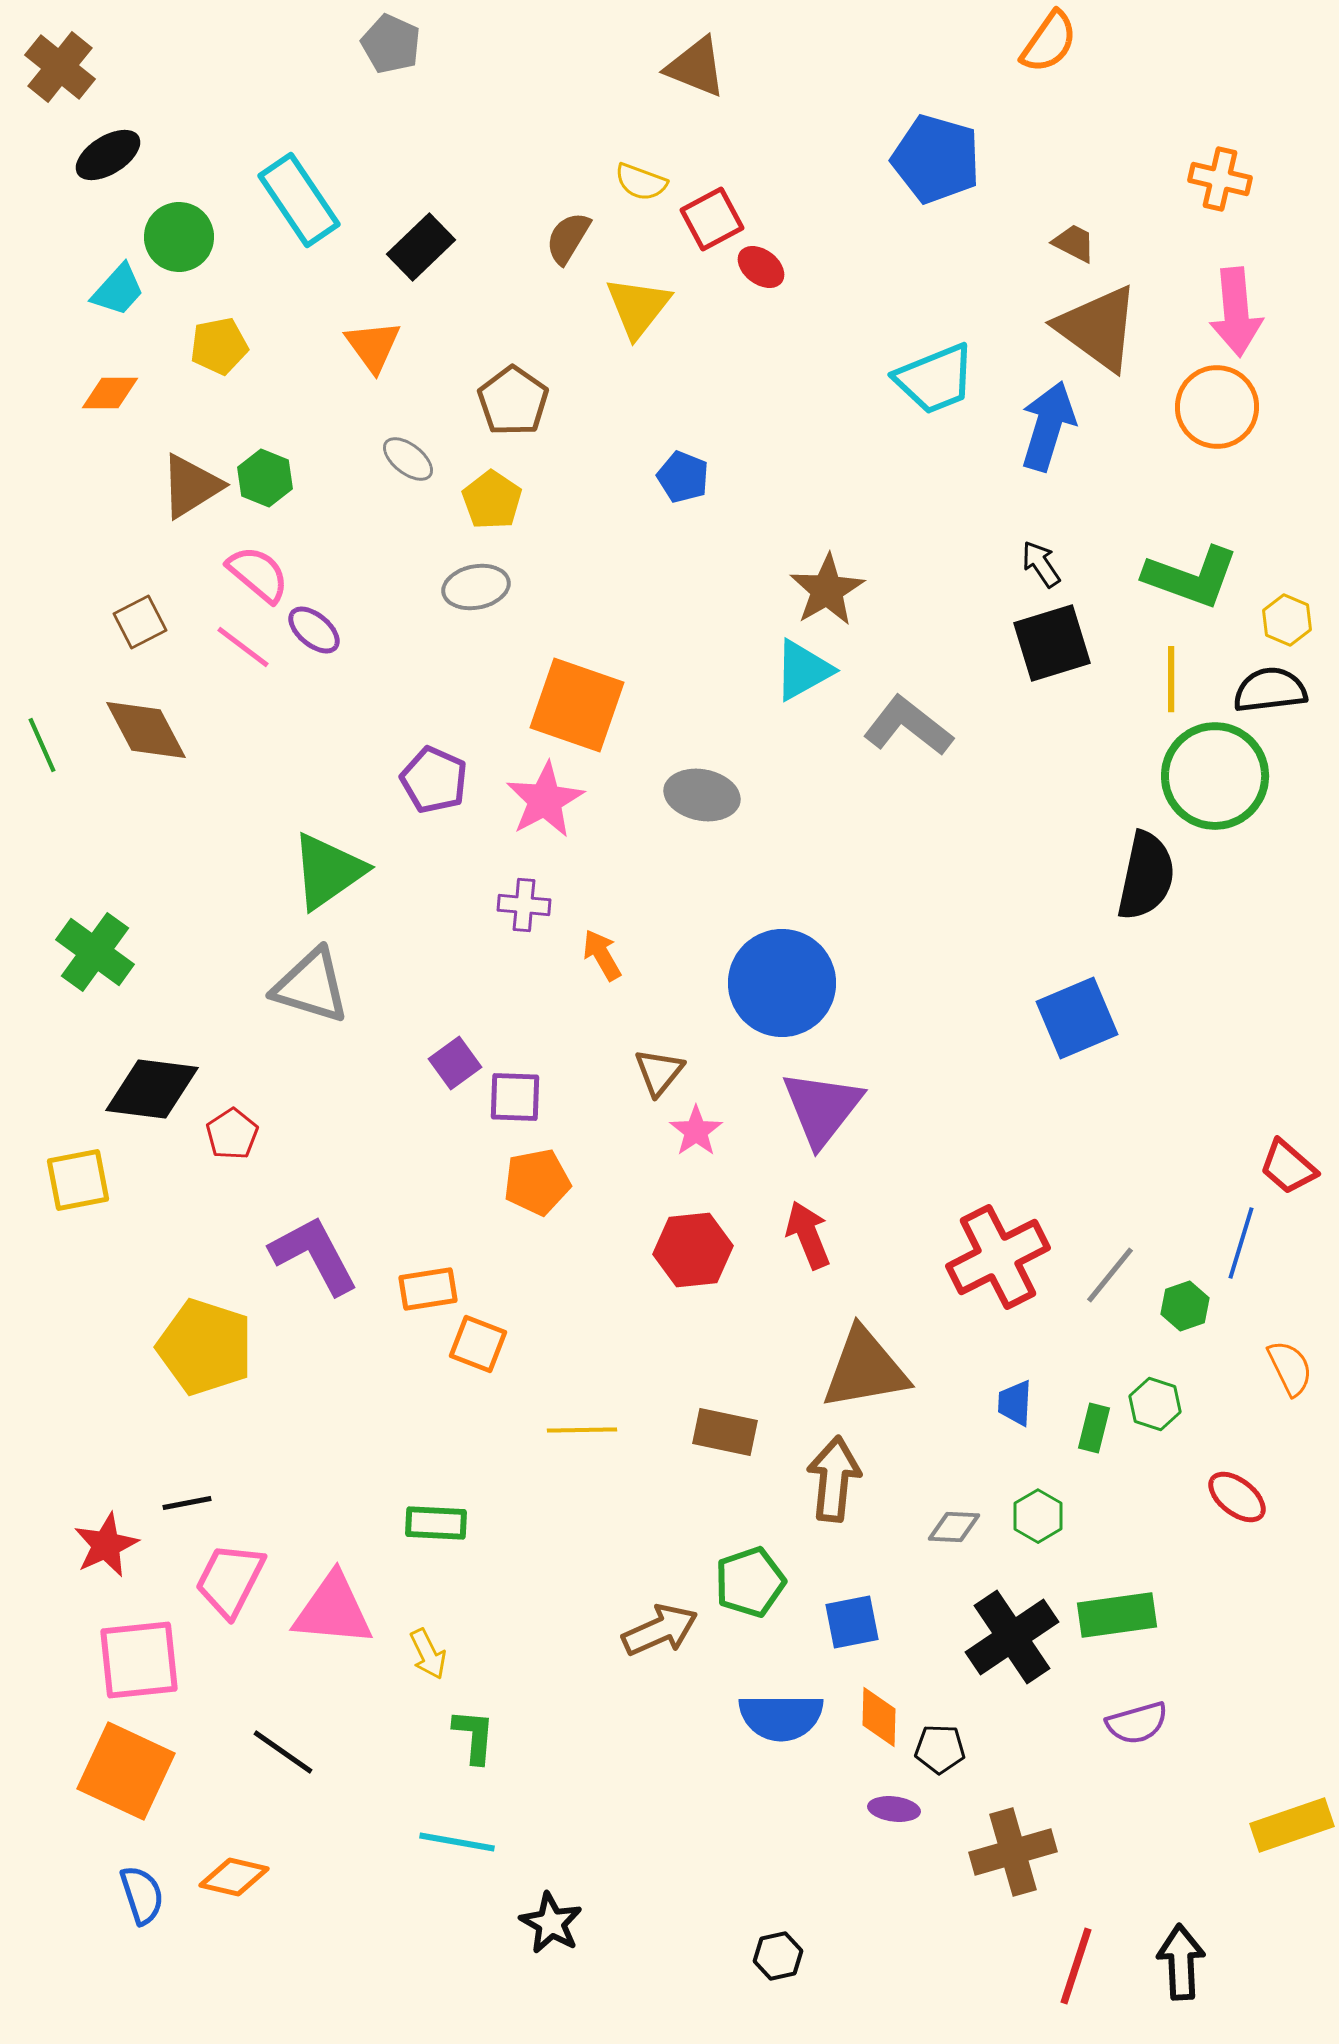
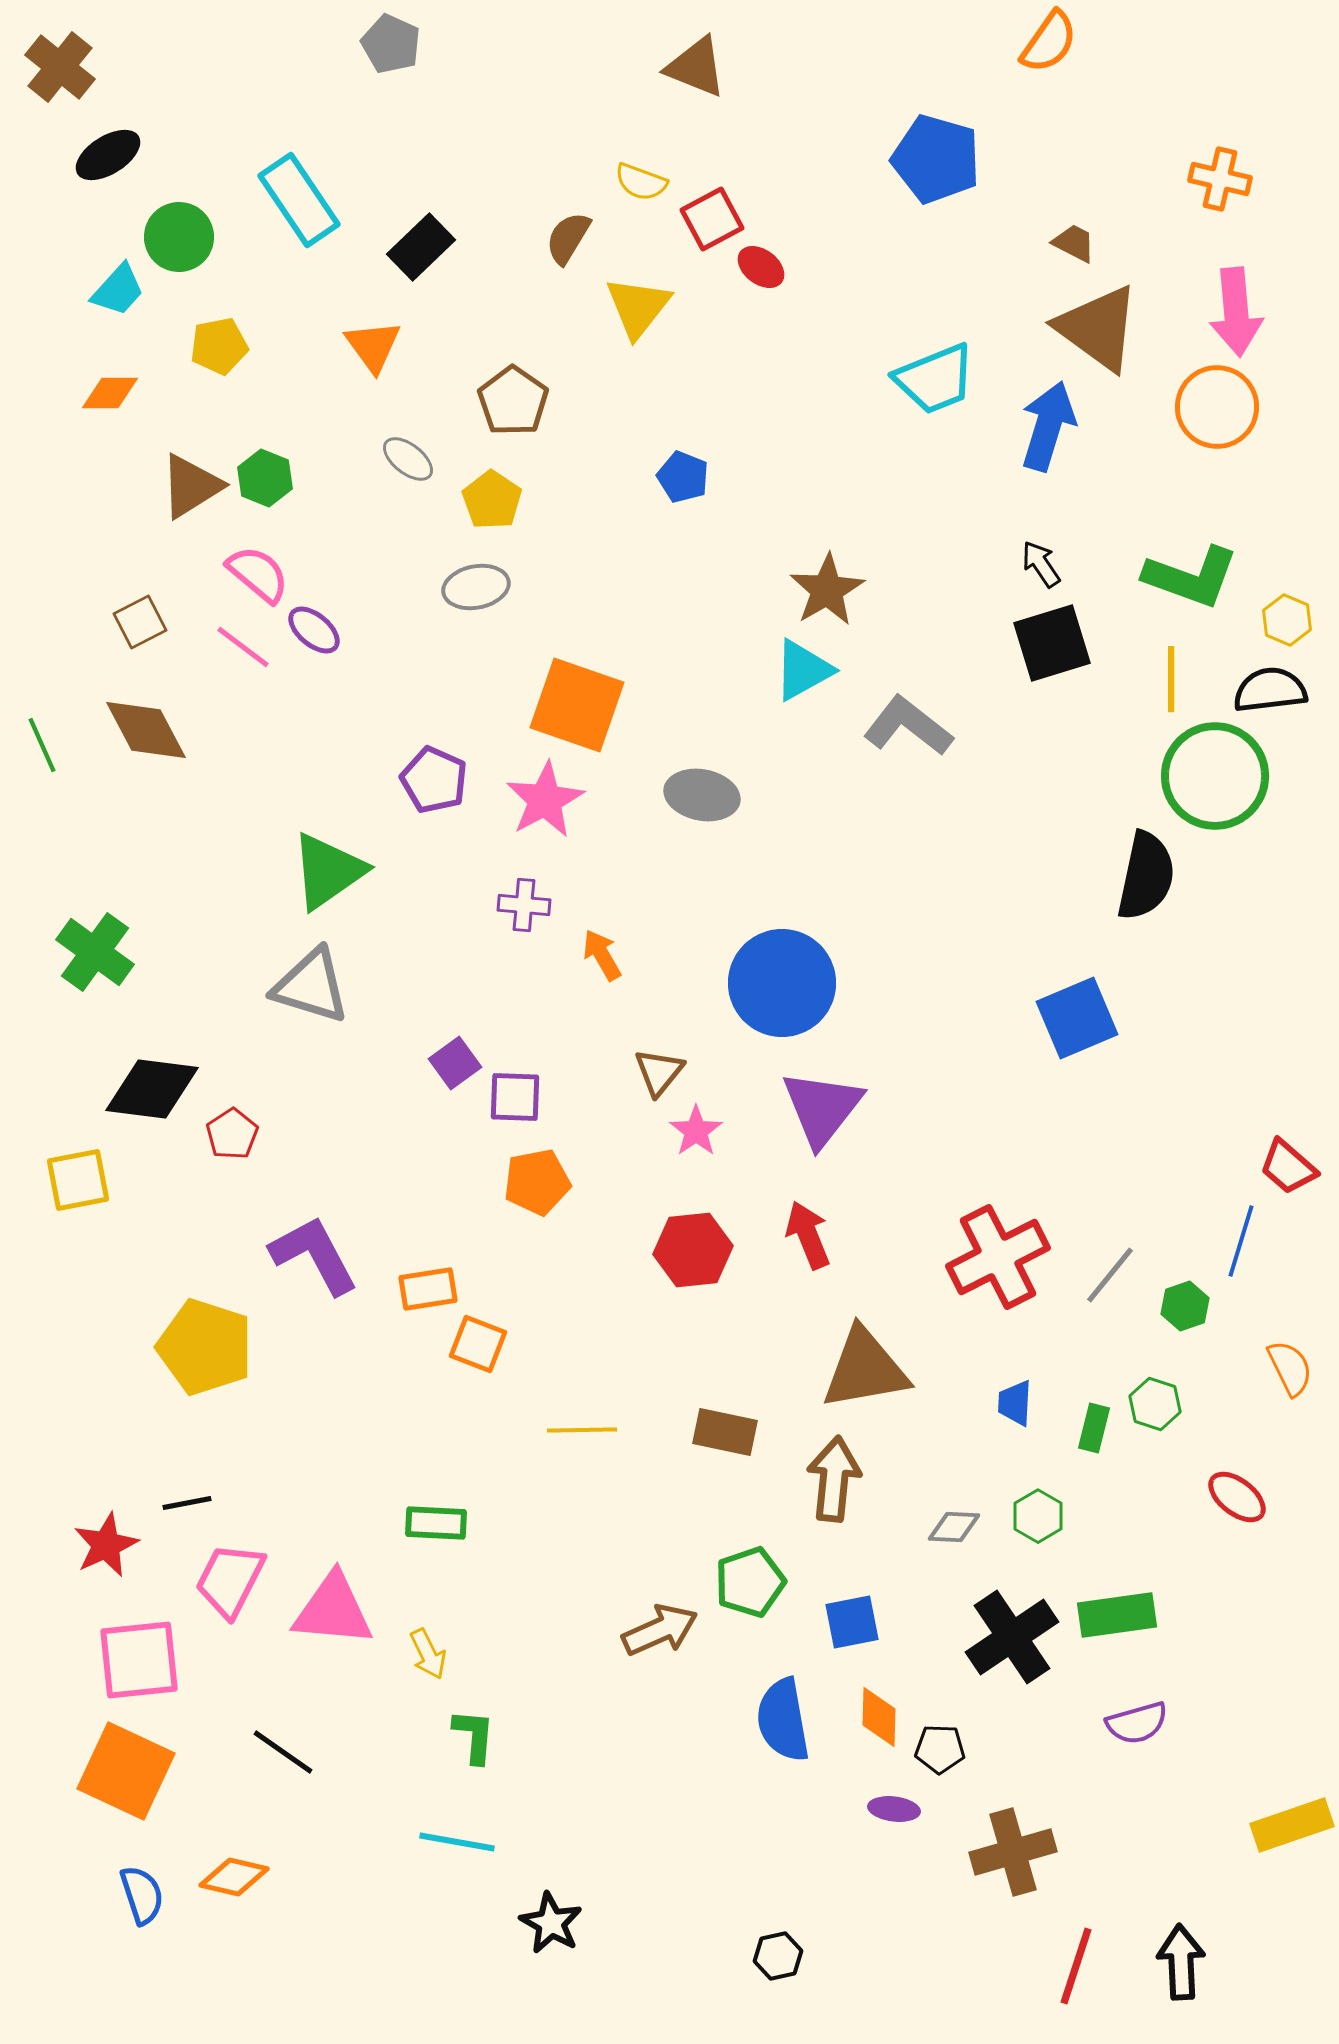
blue line at (1241, 1243): moved 2 px up
blue semicircle at (781, 1717): moved 2 px right, 3 px down; rotated 80 degrees clockwise
